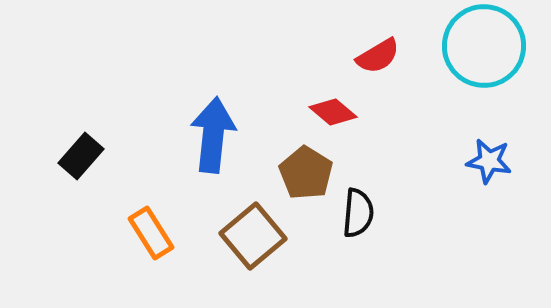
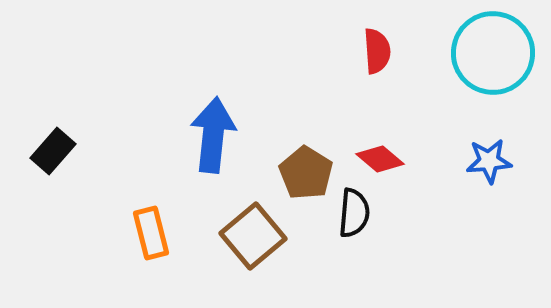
cyan circle: moved 9 px right, 7 px down
red semicircle: moved 1 px left, 5 px up; rotated 63 degrees counterclockwise
red diamond: moved 47 px right, 47 px down
black rectangle: moved 28 px left, 5 px up
blue star: rotated 15 degrees counterclockwise
black semicircle: moved 4 px left
orange rectangle: rotated 18 degrees clockwise
